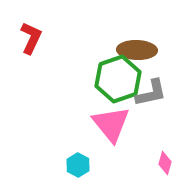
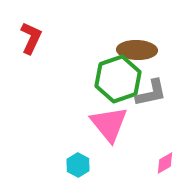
pink triangle: moved 2 px left
pink diamond: rotated 45 degrees clockwise
